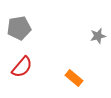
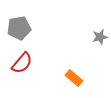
gray star: moved 2 px right, 1 px down
red semicircle: moved 4 px up
